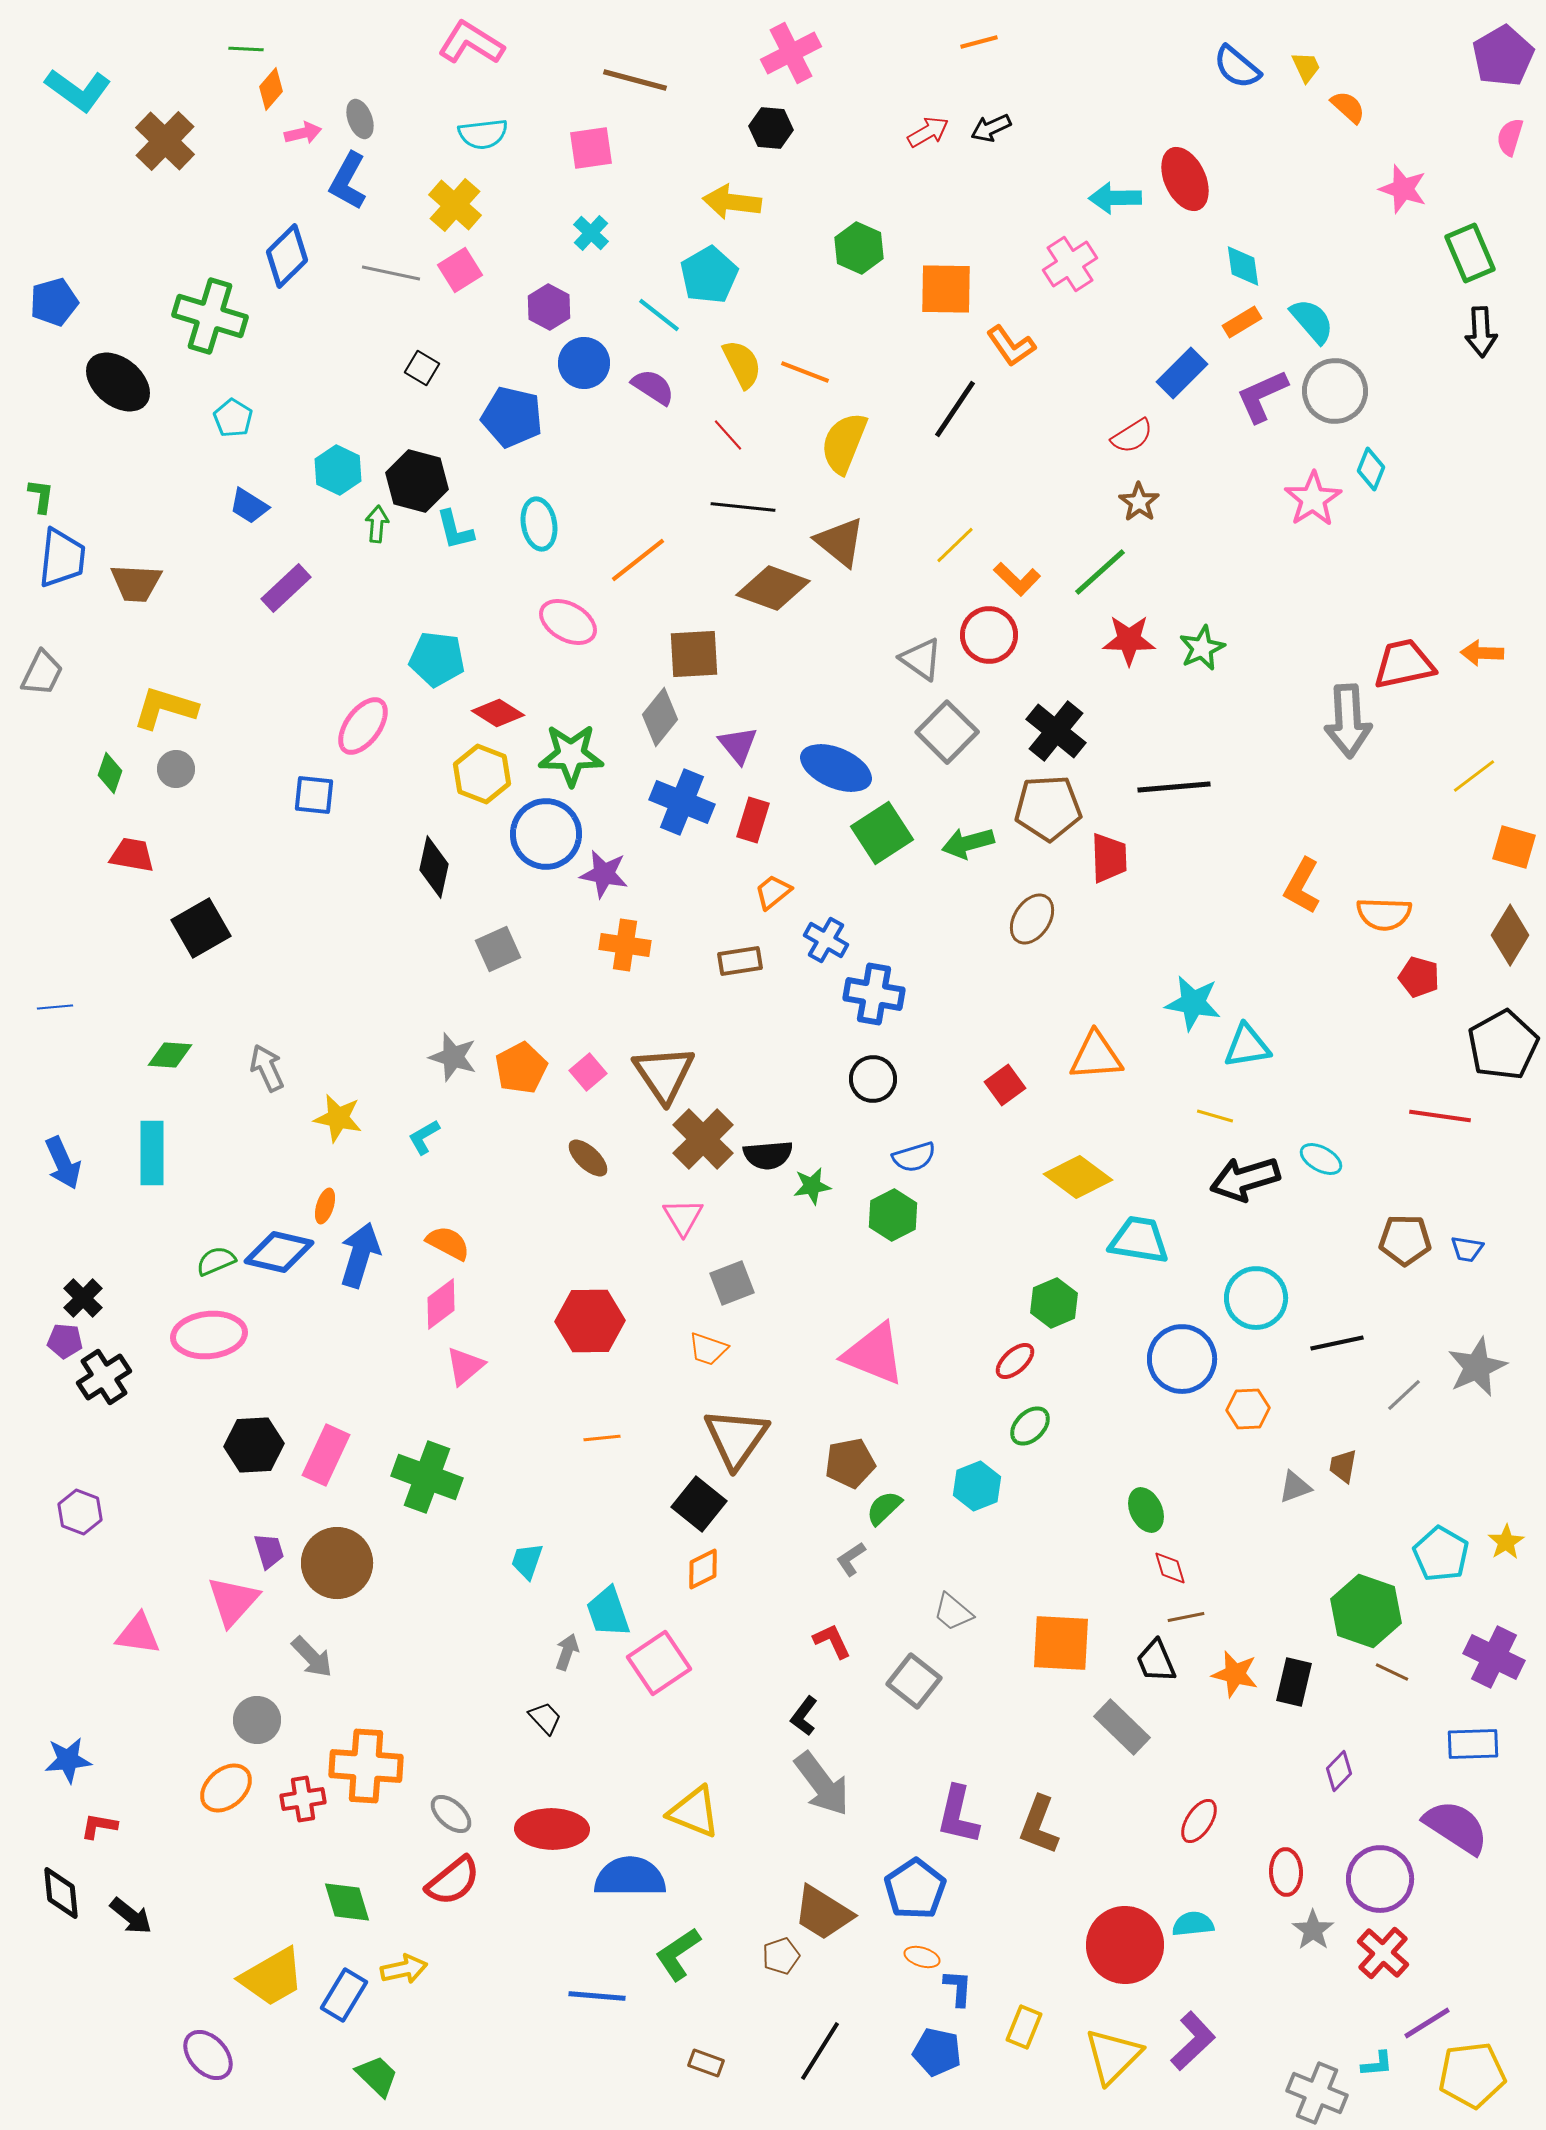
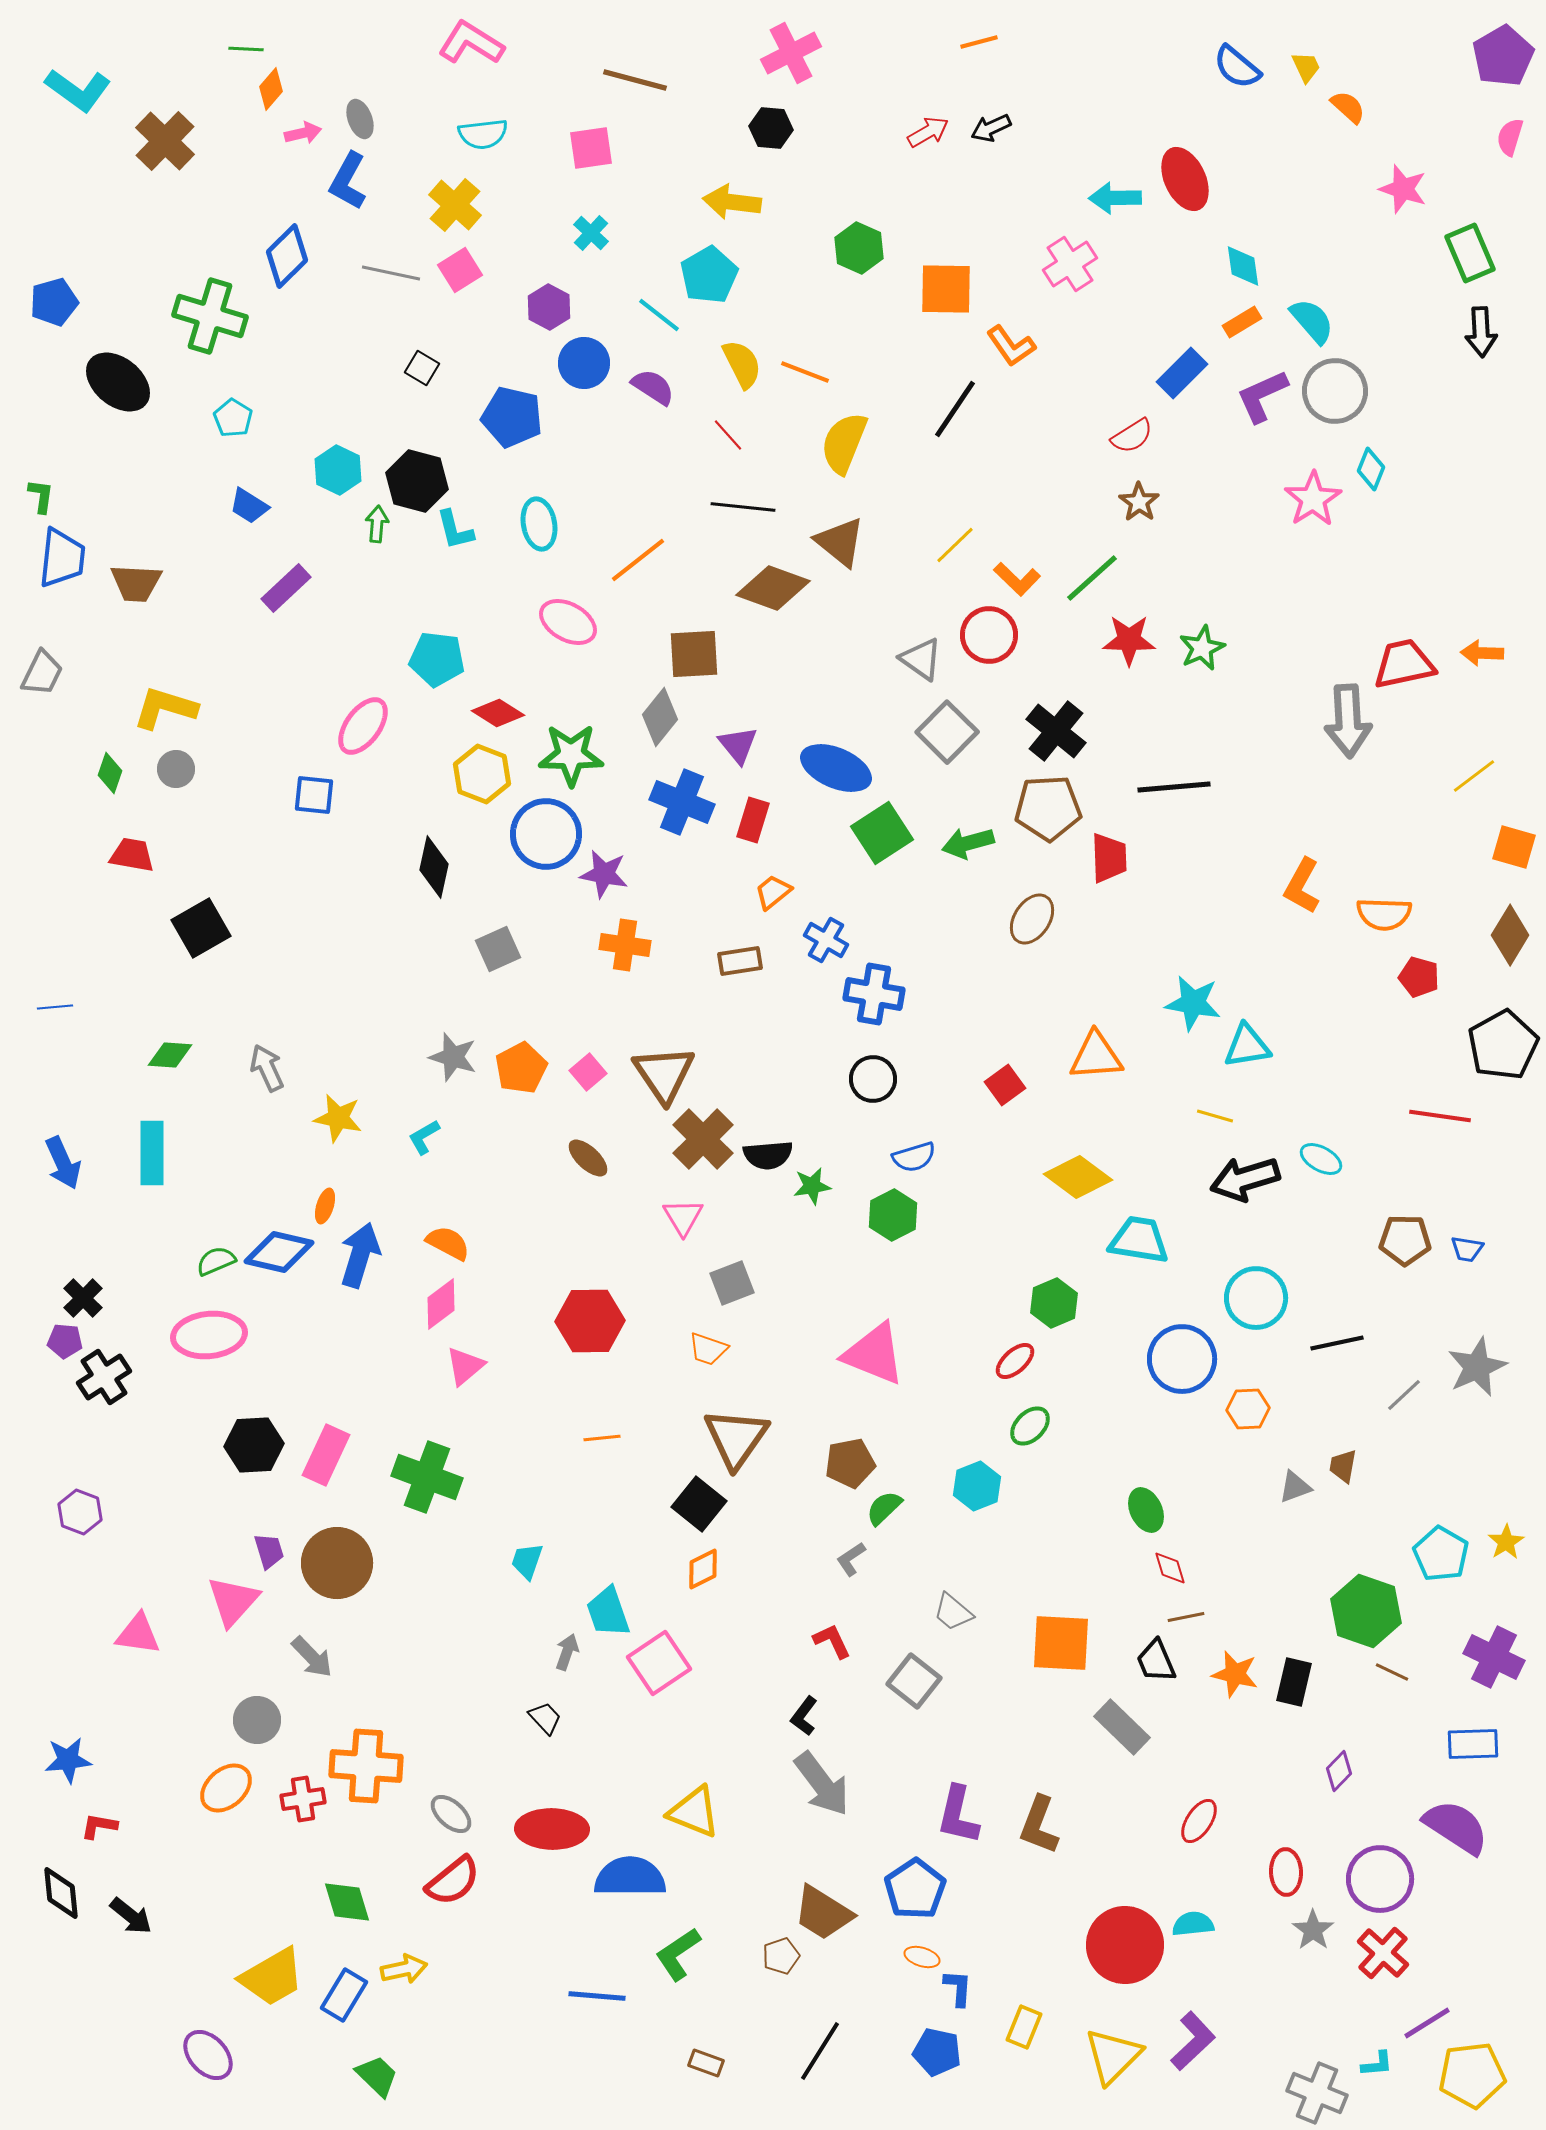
green line at (1100, 572): moved 8 px left, 6 px down
